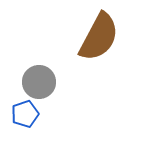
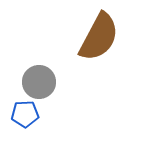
blue pentagon: rotated 16 degrees clockwise
